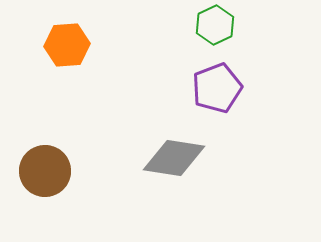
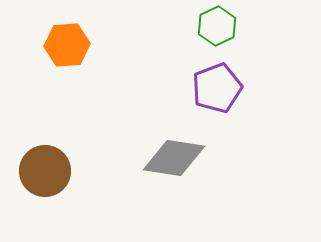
green hexagon: moved 2 px right, 1 px down
